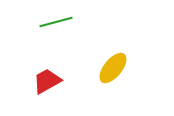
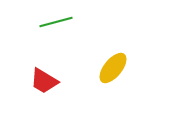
red trapezoid: moved 3 px left; rotated 120 degrees counterclockwise
